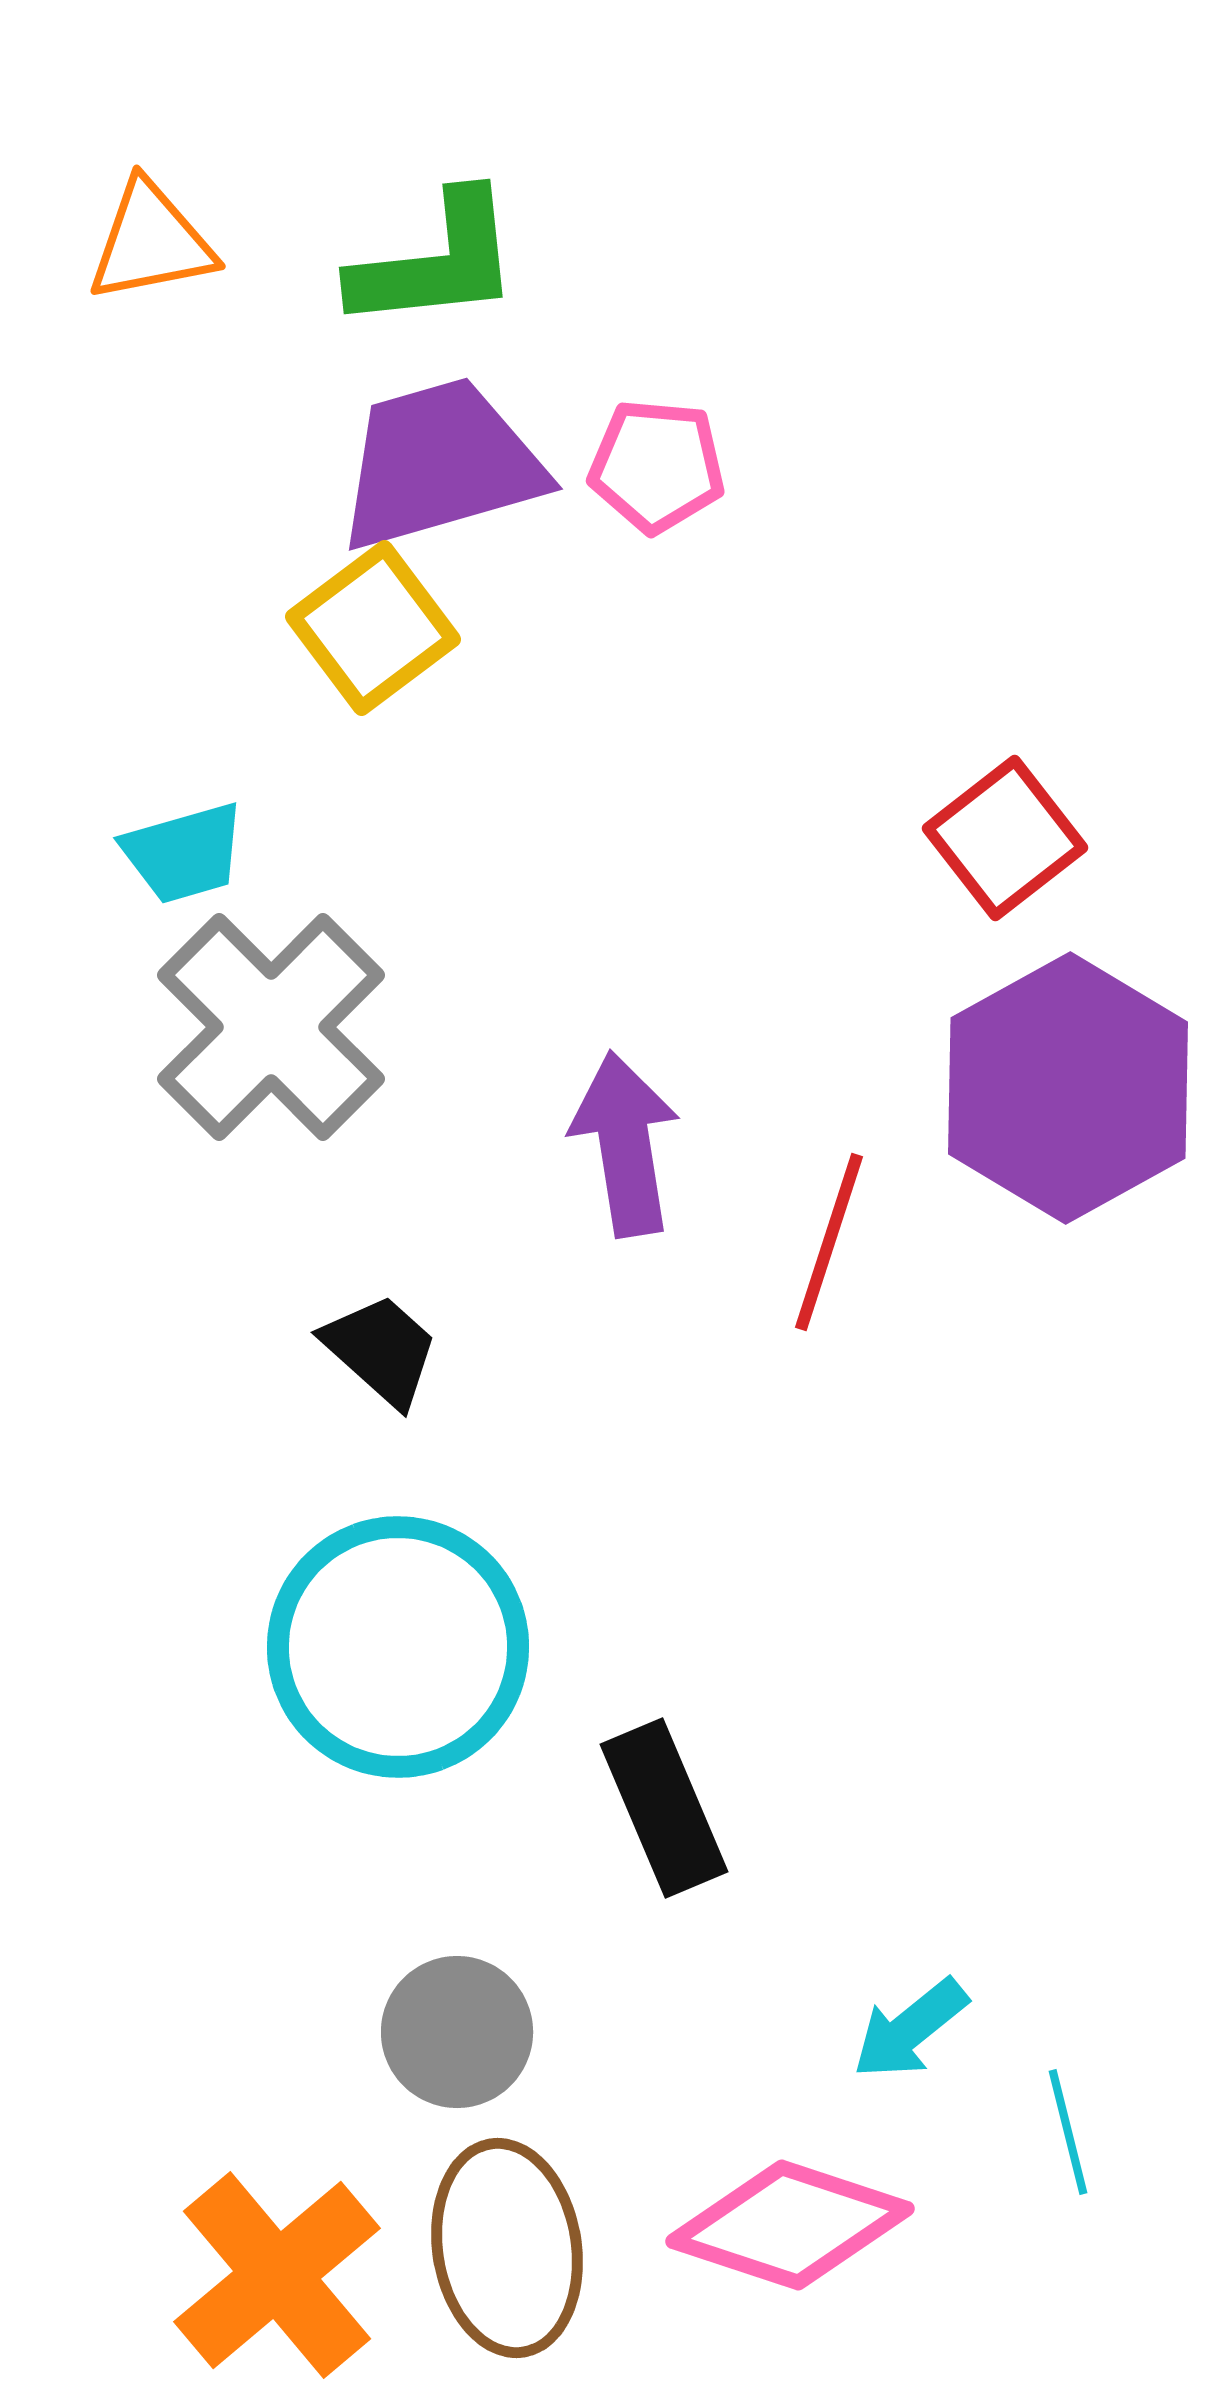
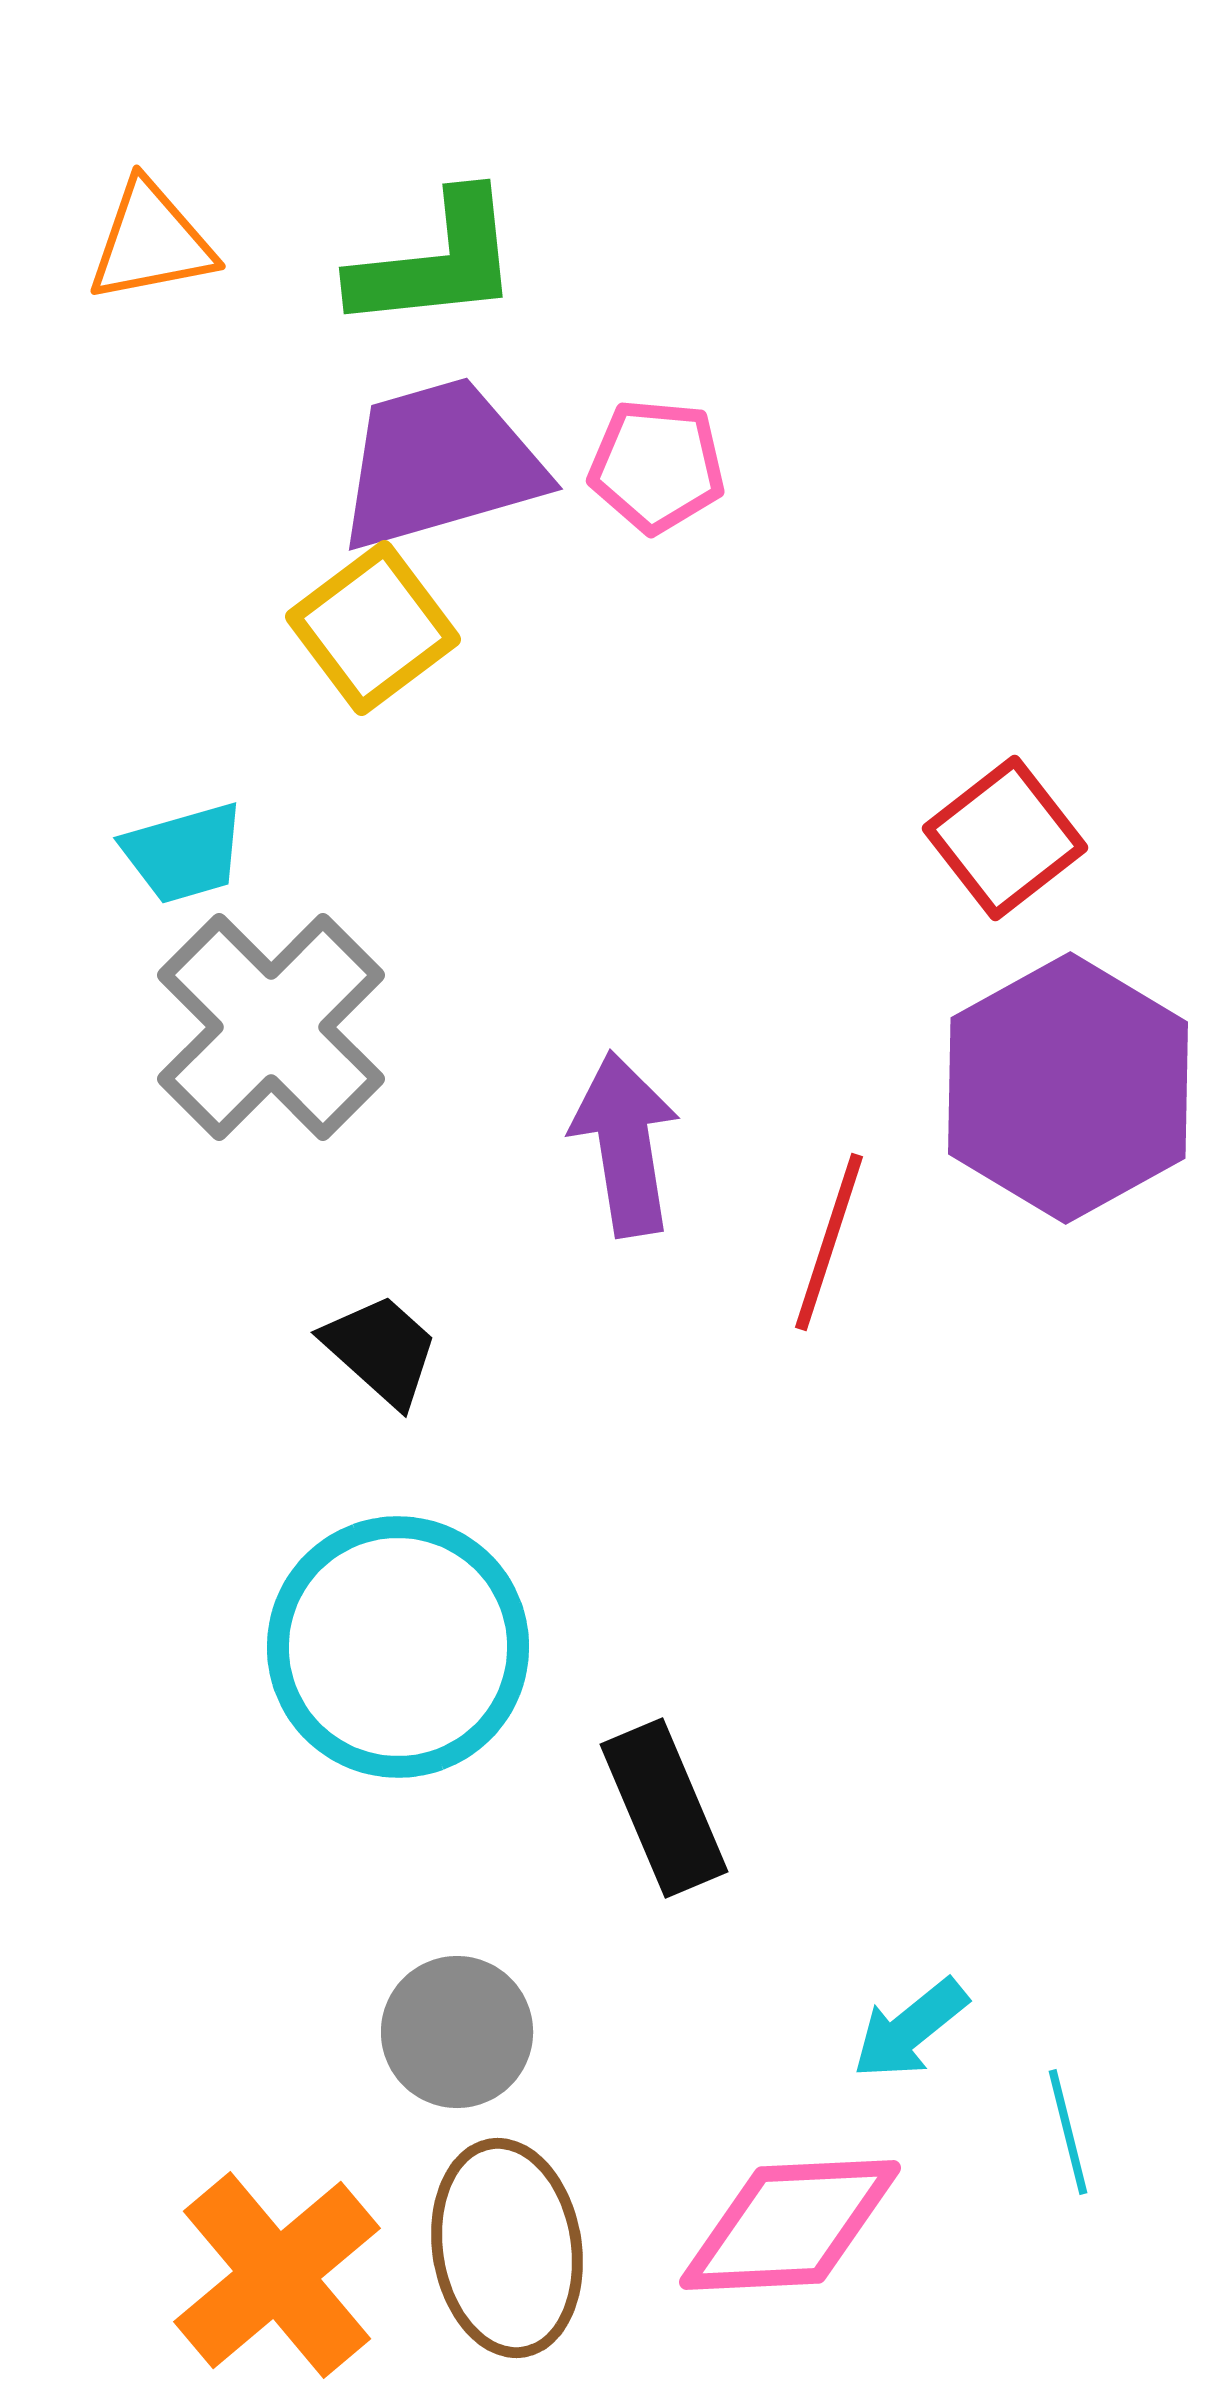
pink diamond: rotated 21 degrees counterclockwise
